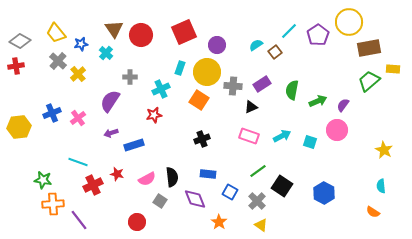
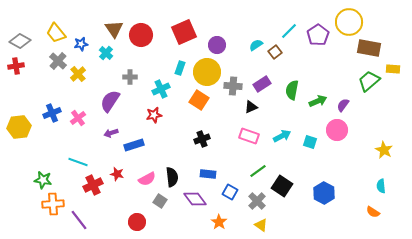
brown rectangle at (369, 48): rotated 20 degrees clockwise
purple diamond at (195, 199): rotated 15 degrees counterclockwise
